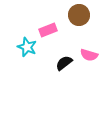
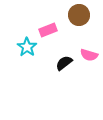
cyan star: rotated 12 degrees clockwise
